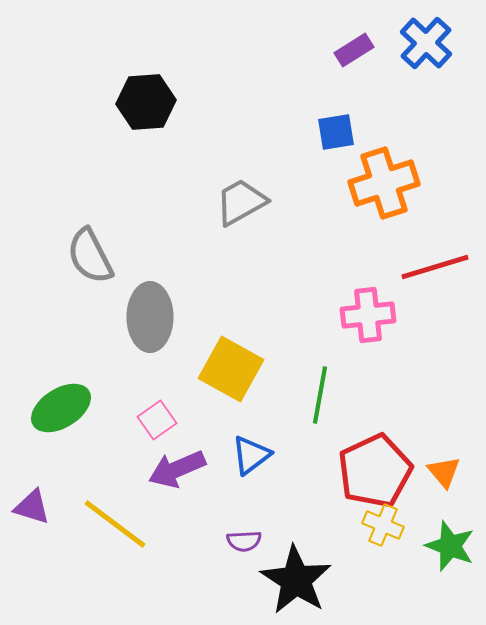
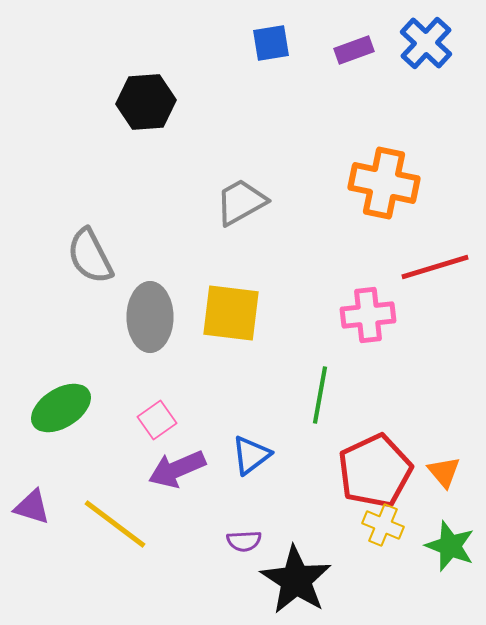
purple rectangle: rotated 12 degrees clockwise
blue square: moved 65 px left, 89 px up
orange cross: rotated 30 degrees clockwise
yellow square: moved 56 px up; rotated 22 degrees counterclockwise
